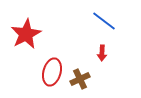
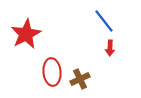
blue line: rotated 15 degrees clockwise
red arrow: moved 8 px right, 5 px up
red ellipse: rotated 20 degrees counterclockwise
